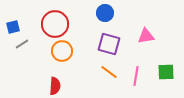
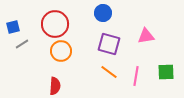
blue circle: moved 2 px left
orange circle: moved 1 px left
